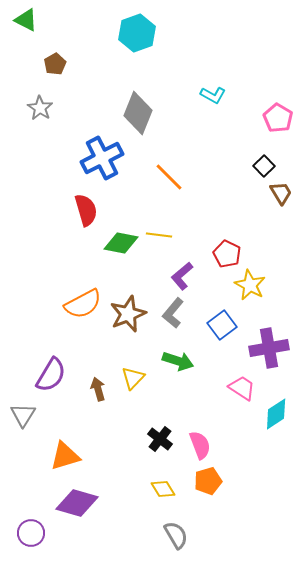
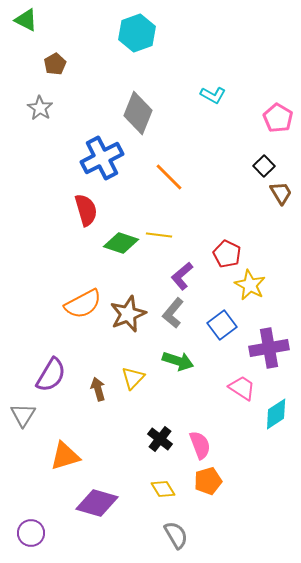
green diamond: rotated 8 degrees clockwise
purple diamond: moved 20 px right
